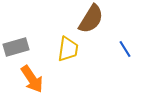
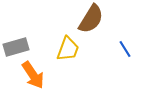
yellow trapezoid: rotated 12 degrees clockwise
orange arrow: moved 1 px right, 4 px up
